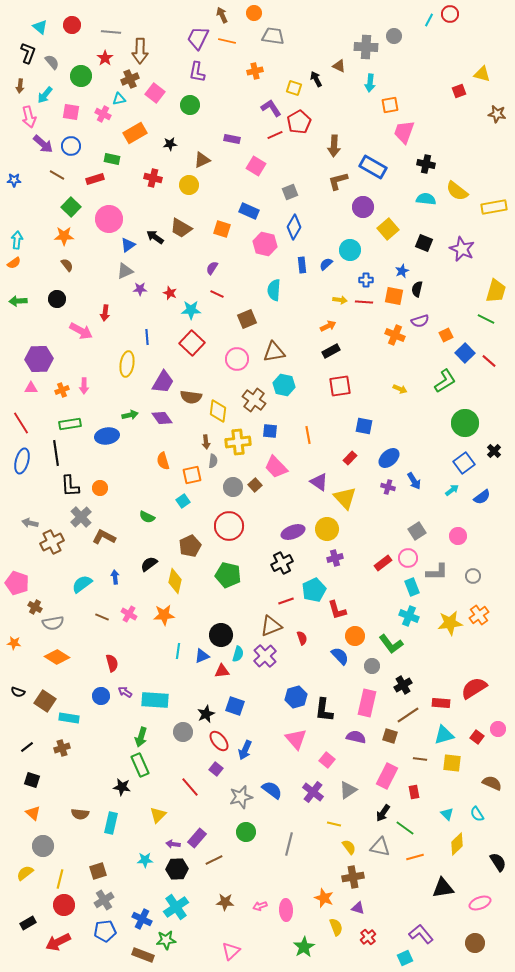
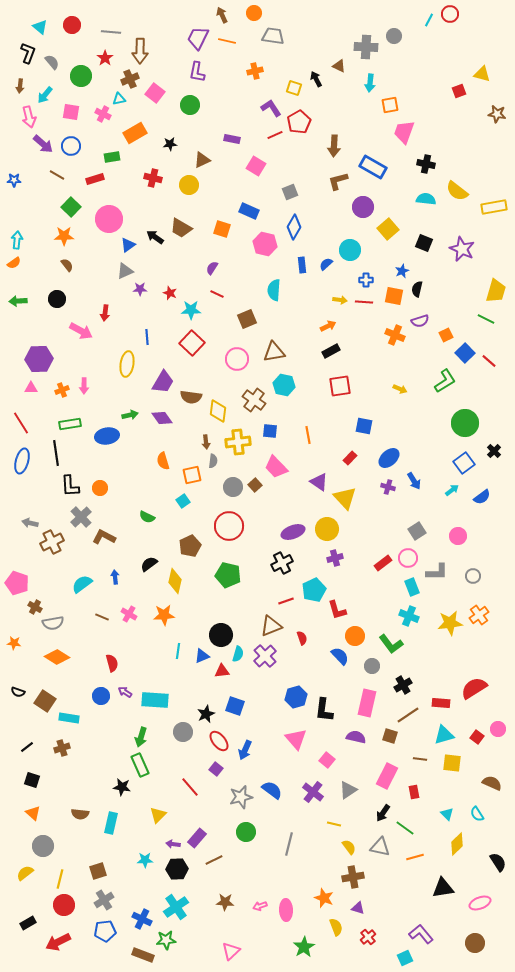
green rectangle at (112, 159): moved 2 px up; rotated 21 degrees counterclockwise
